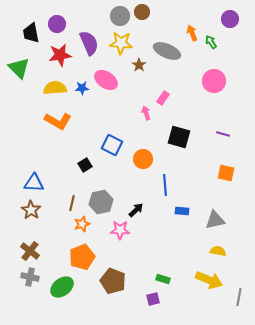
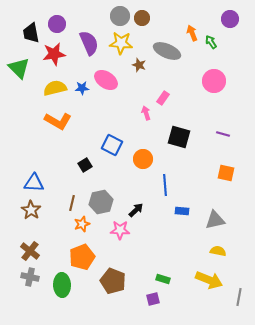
brown circle at (142, 12): moved 6 px down
red star at (60, 55): moved 6 px left, 1 px up
brown star at (139, 65): rotated 16 degrees counterclockwise
yellow semicircle at (55, 88): rotated 10 degrees counterclockwise
green ellipse at (62, 287): moved 2 px up; rotated 55 degrees counterclockwise
